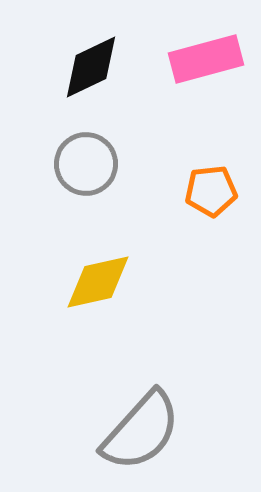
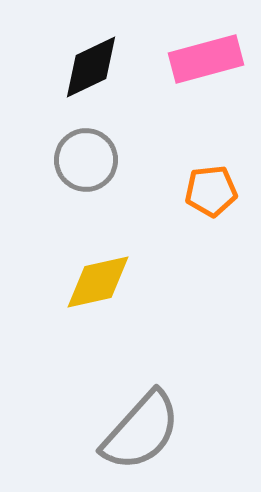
gray circle: moved 4 px up
